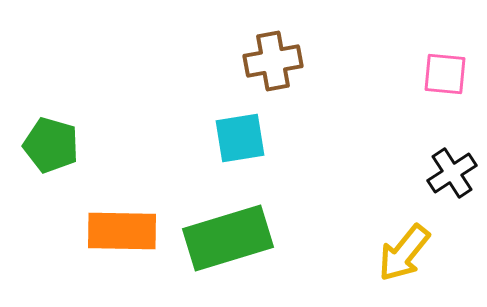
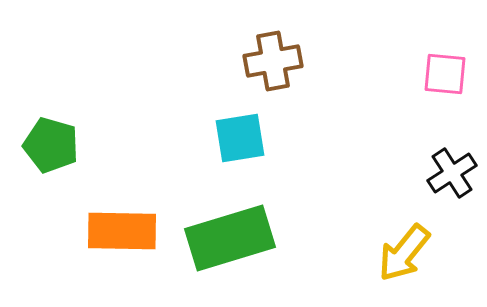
green rectangle: moved 2 px right
